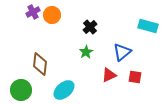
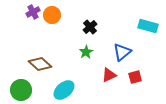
brown diamond: rotated 55 degrees counterclockwise
red square: rotated 24 degrees counterclockwise
